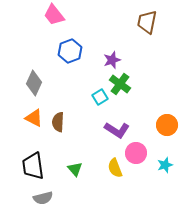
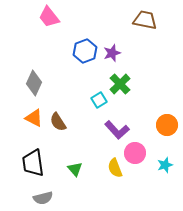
pink trapezoid: moved 5 px left, 2 px down
brown trapezoid: moved 2 px left, 2 px up; rotated 90 degrees clockwise
blue hexagon: moved 15 px right
purple star: moved 7 px up
green cross: rotated 10 degrees clockwise
cyan square: moved 1 px left, 3 px down
brown semicircle: rotated 36 degrees counterclockwise
purple L-shape: rotated 15 degrees clockwise
pink circle: moved 1 px left
black trapezoid: moved 3 px up
